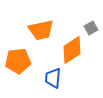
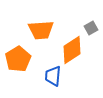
orange trapezoid: rotated 8 degrees clockwise
orange pentagon: moved 2 px up; rotated 25 degrees counterclockwise
blue trapezoid: moved 2 px up
